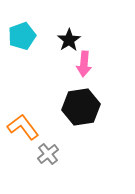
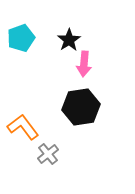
cyan pentagon: moved 1 px left, 2 px down
